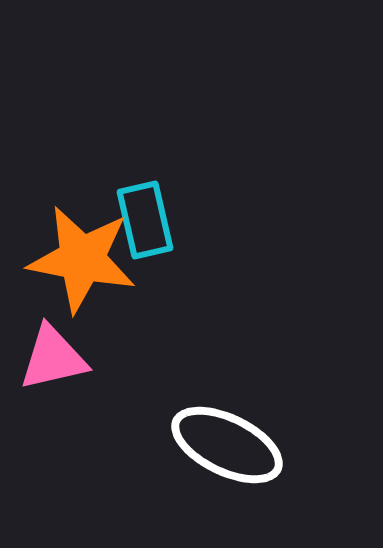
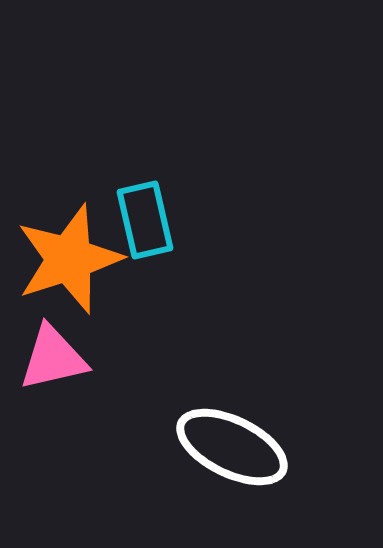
orange star: moved 13 px left; rotated 29 degrees counterclockwise
white ellipse: moved 5 px right, 2 px down
